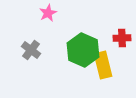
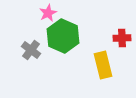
green hexagon: moved 20 px left, 14 px up
